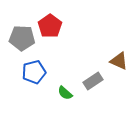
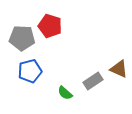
red pentagon: rotated 20 degrees counterclockwise
brown triangle: moved 8 px down
blue pentagon: moved 4 px left, 1 px up
